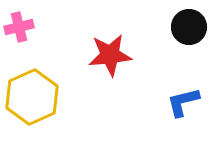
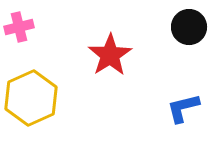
red star: rotated 27 degrees counterclockwise
yellow hexagon: moved 1 px left, 1 px down
blue L-shape: moved 6 px down
